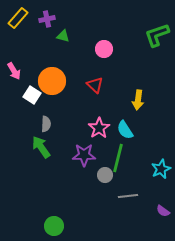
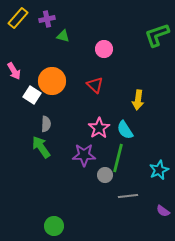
cyan star: moved 2 px left, 1 px down
